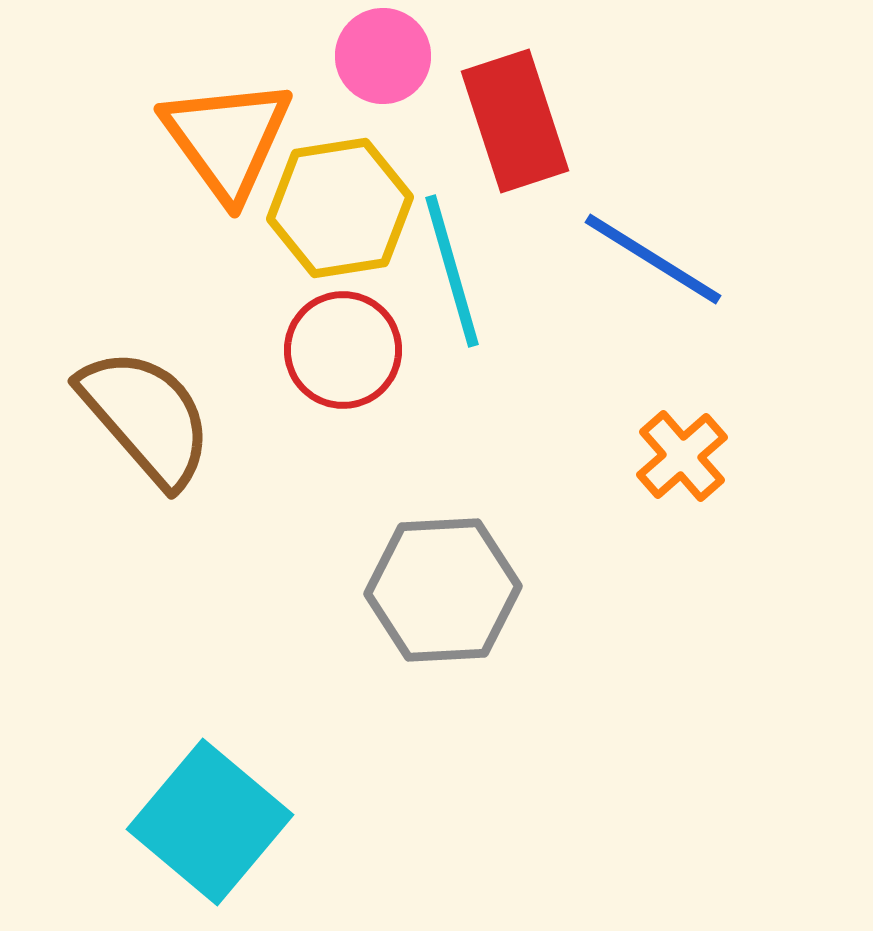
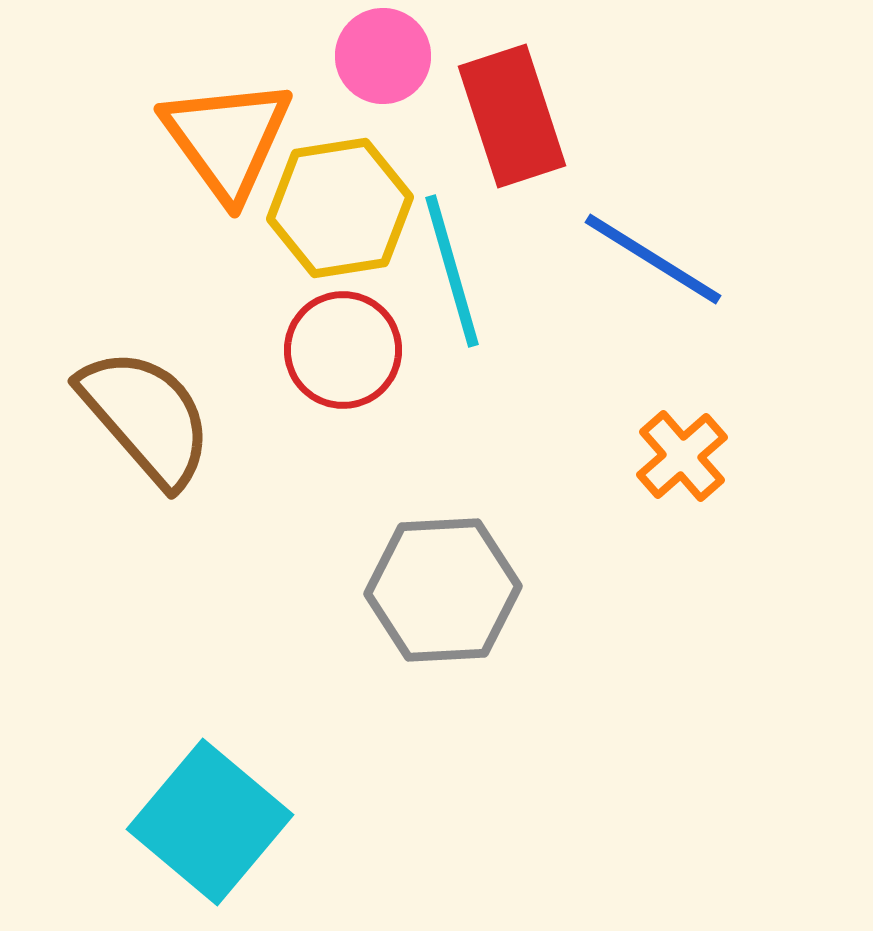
red rectangle: moved 3 px left, 5 px up
